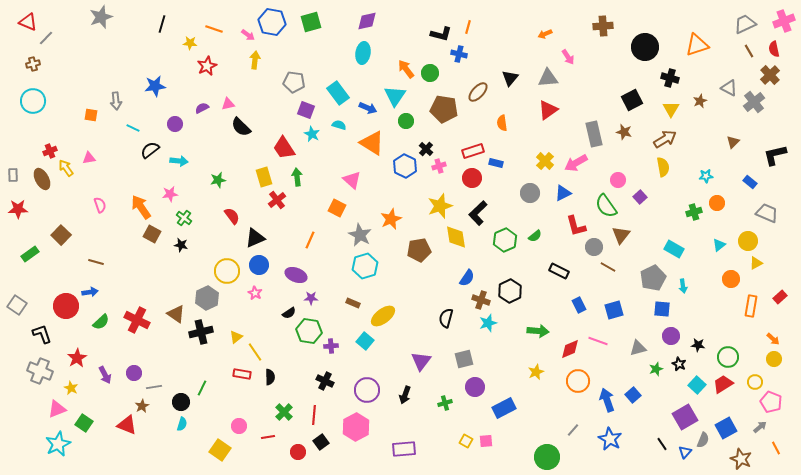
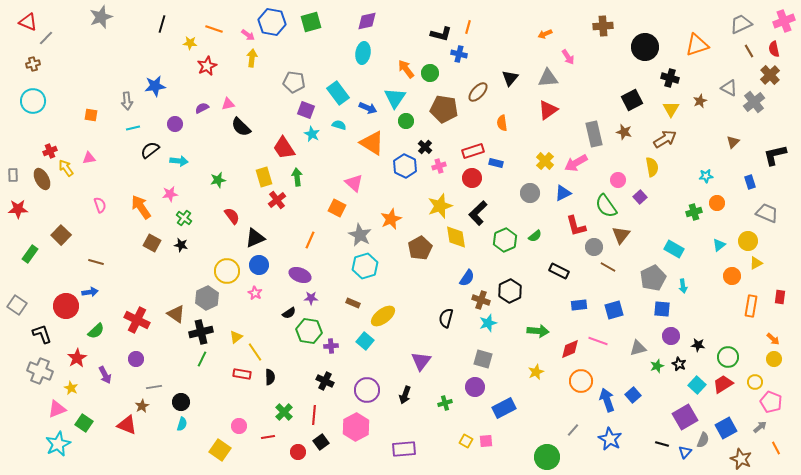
gray trapezoid at (745, 24): moved 4 px left
yellow arrow at (255, 60): moved 3 px left, 2 px up
cyan triangle at (395, 96): moved 2 px down
gray arrow at (116, 101): moved 11 px right
cyan line at (133, 128): rotated 40 degrees counterclockwise
black cross at (426, 149): moved 1 px left, 2 px up
yellow semicircle at (663, 167): moved 11 px left
pink triangle at (352, 180): moved 2 px right, 3 px down
blue rectangle at (750, 182): rotated 32 degrees clockwise
brown square at (152, 234): moved 9 px down
brown pentagon at (419, 250): moved 1 px right, 2 px up; rotated 20 degrees counterclockwise
green rectangle at (30, 254): rotated 18 degrees counterclockwise
purple ellipse at (296, 275): moved 4 px right
orange circle at (731, 279): moved 1 px right, 3 px up
red rectangle at (780, 297): rotated 40 degrees counterclockwise
blue rectangle at (579, 305): rotated 70 degrees counterclockwise
green semicircle at (101, 322): moved 5 px left, 9 px down
gray square at (464, 359): moved 19 px right; rotated 30 degrees clockwise
green star at (656, 369): moved 1 px right, 3 px up
purple circle at (134, 373): moved 2 px right, 14 px up
orange circle at (578, 381): moved 3 px right
green line at (202, 388): moved 29 px up
black line at (662, 444): rotated 40 degrees counterclockwise
